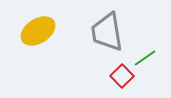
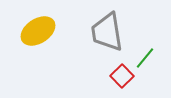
green line: rotated 15 degrees counterclockwise
